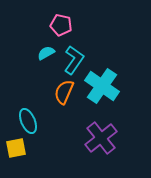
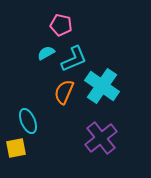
cyan L-shape: moved 1 px up; rotated 32 degrees clockwise
